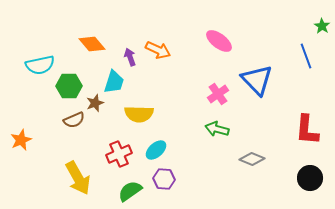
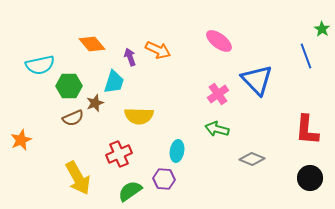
green star: moved 3 px down
yellow semicircle: moved 2 px down
brown semicircle: moved 1 px left, 2 px up
cyan ellipse: moved 21 px right, 1 px down; rotated 40 degrees counterclockwise
